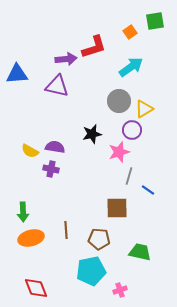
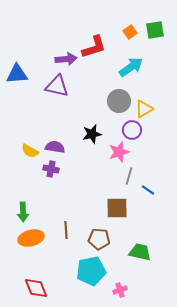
green square: moved 9 px down
